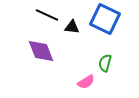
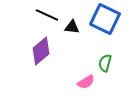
purple diamond: rotated 72 degrees clockwise
